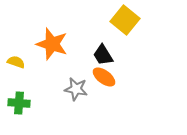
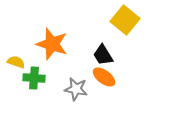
green cross: moved 15 px right, 25 px up
